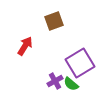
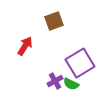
green semicircle: rotated 14 degrees counterclockwise
